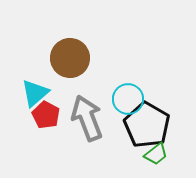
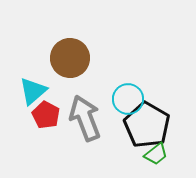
cyan triangle: moved 2 px left, 2 px up
gray arrow: moved 2 px left
